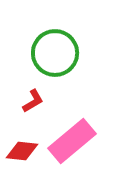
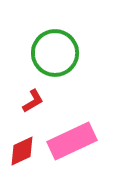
pink rectangle: rotated 15 degrees clockwise
red diamond: rotated 32 degrees counterclockwise
